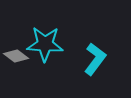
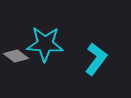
cyan L-shape: moved 1 px right
